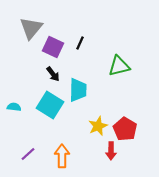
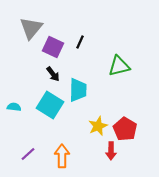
black line: moved 1 px up
